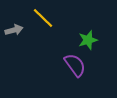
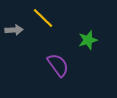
gray arrow: rotated 12 degrees clockwise
purple semicircle: moved 17 px left
